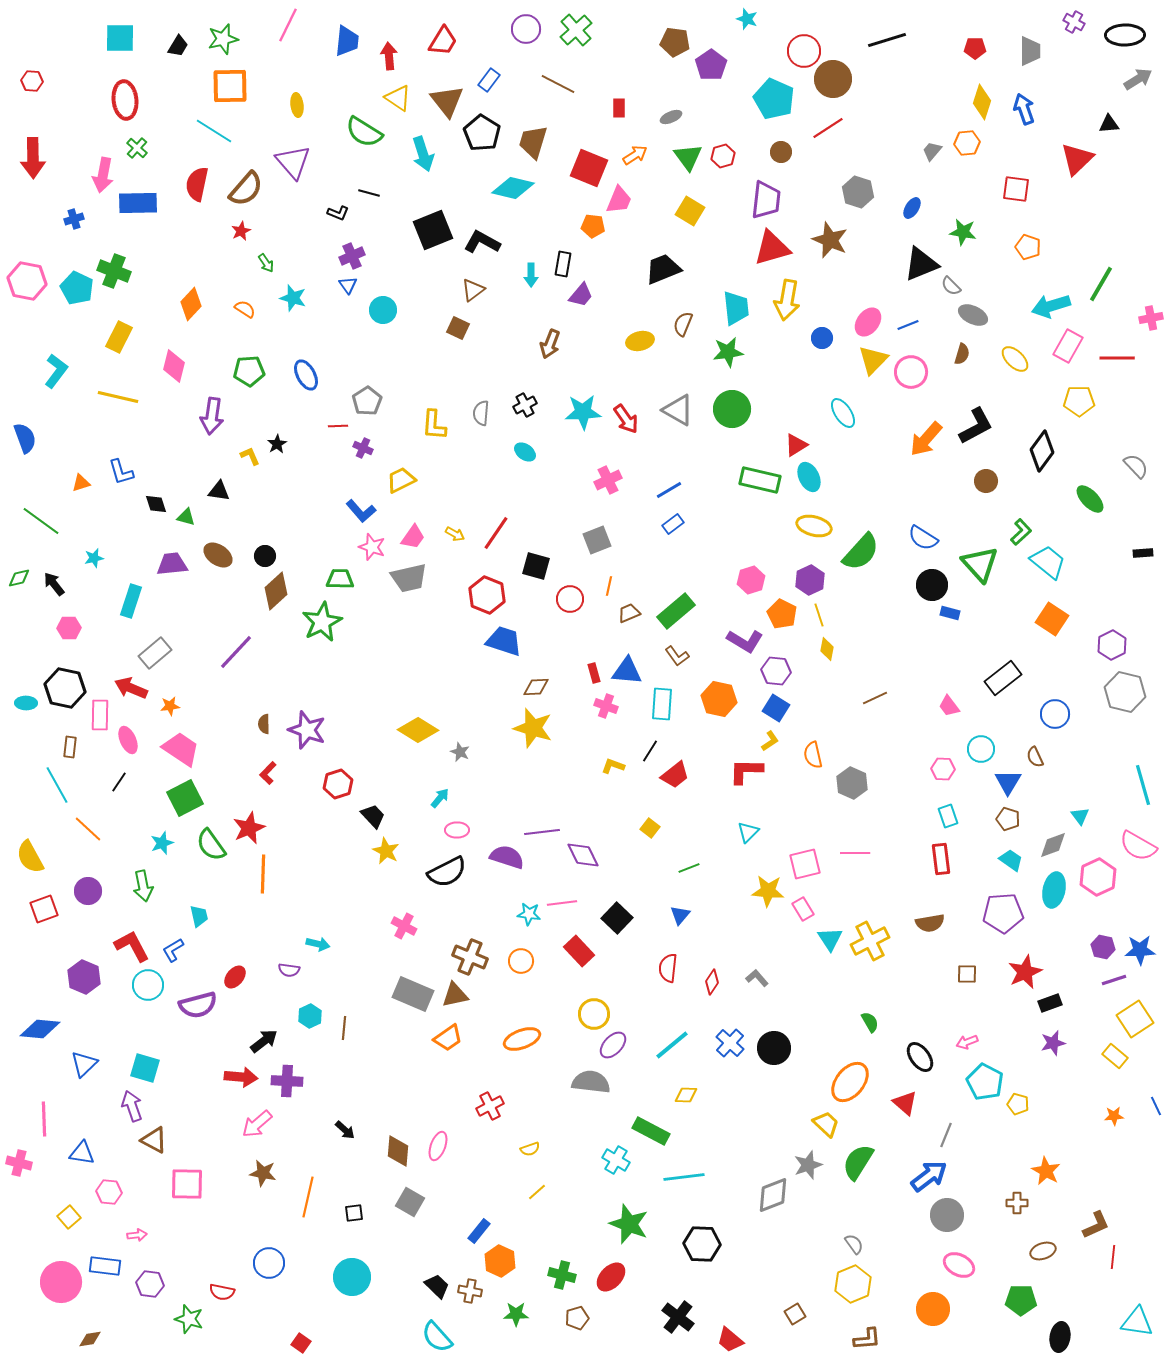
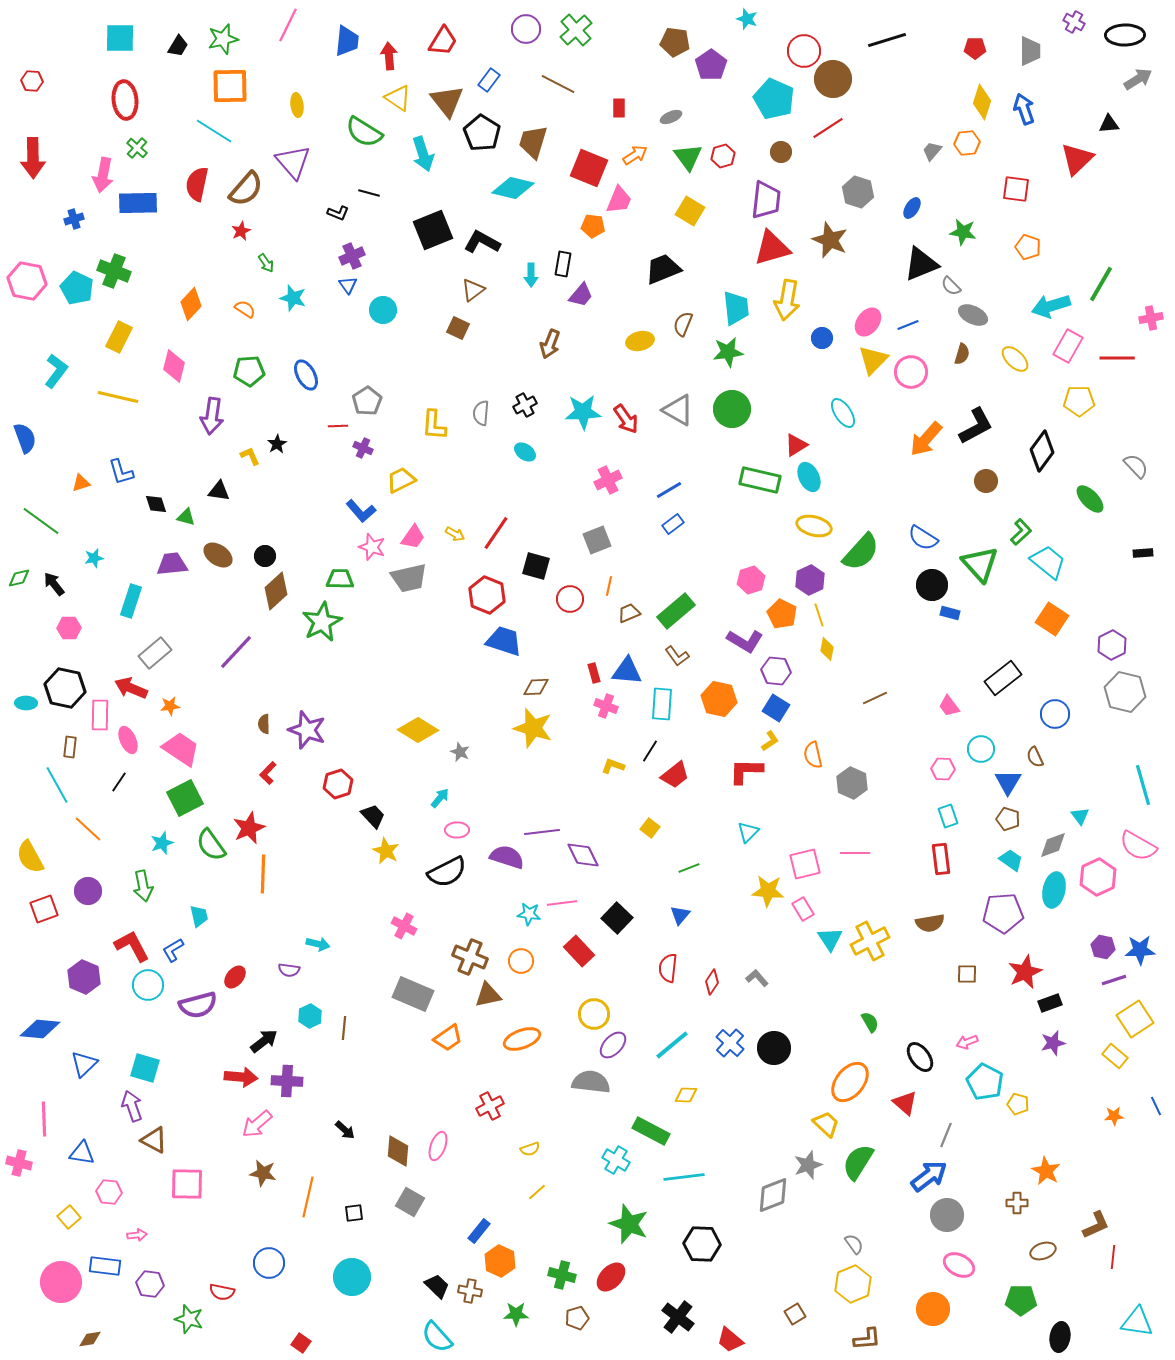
brown triangle at (455, 995): moved 33 px right
